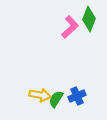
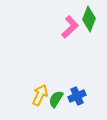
yellow arrow: rotated 75 degrees counterclockwise
